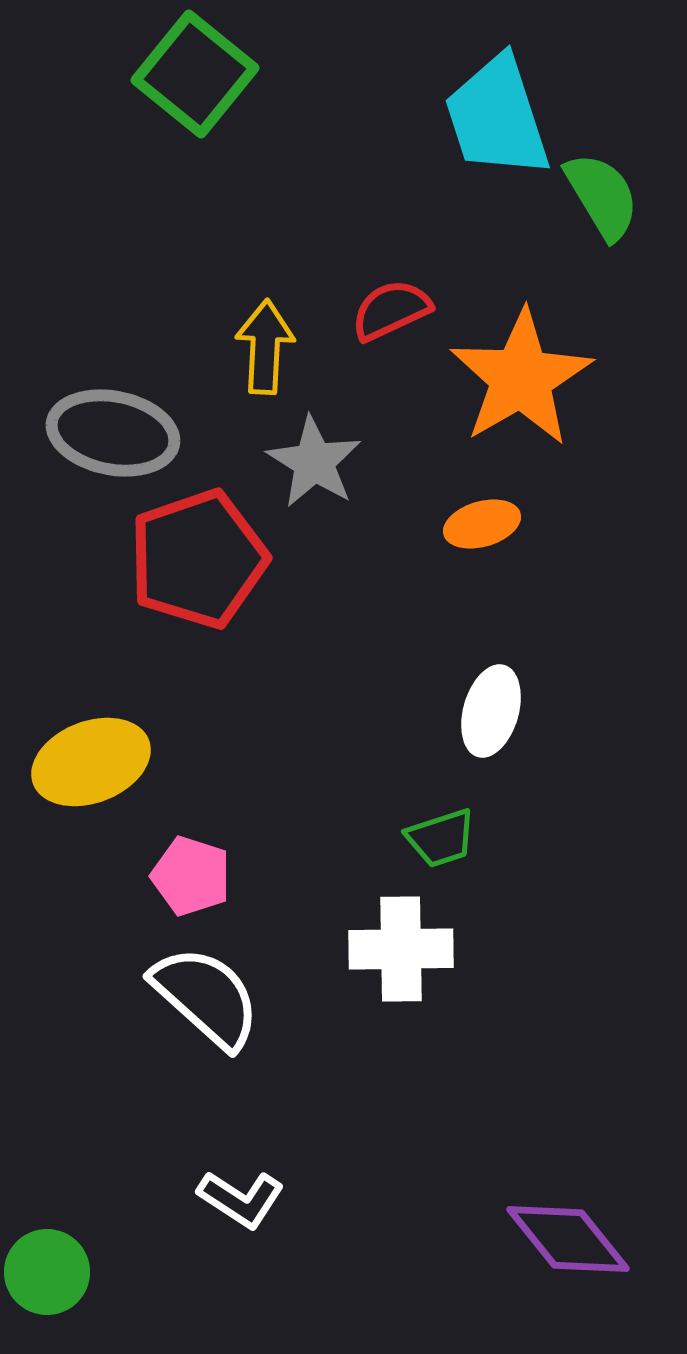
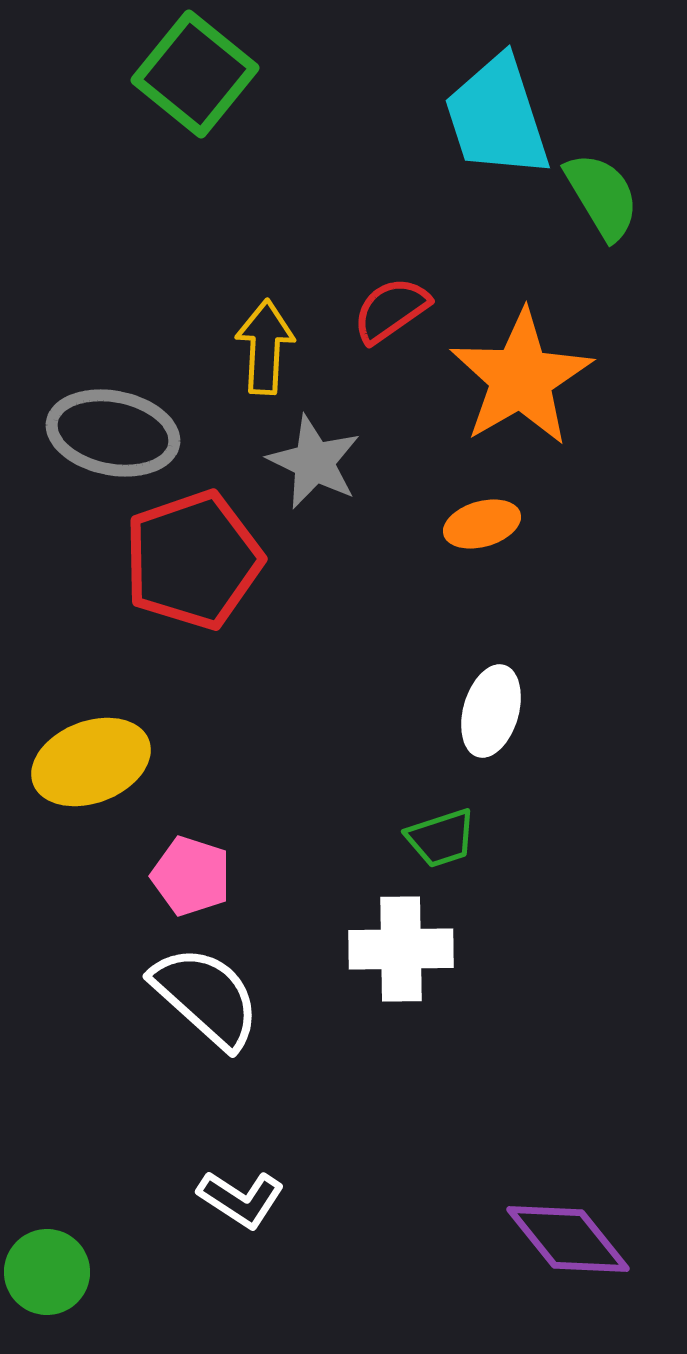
red semicircle: rotated 10 degrees counterclockwise
gray star: rotated 6 degrees counterclockwise
red pentagon: moved 5 px left, 1 px down
